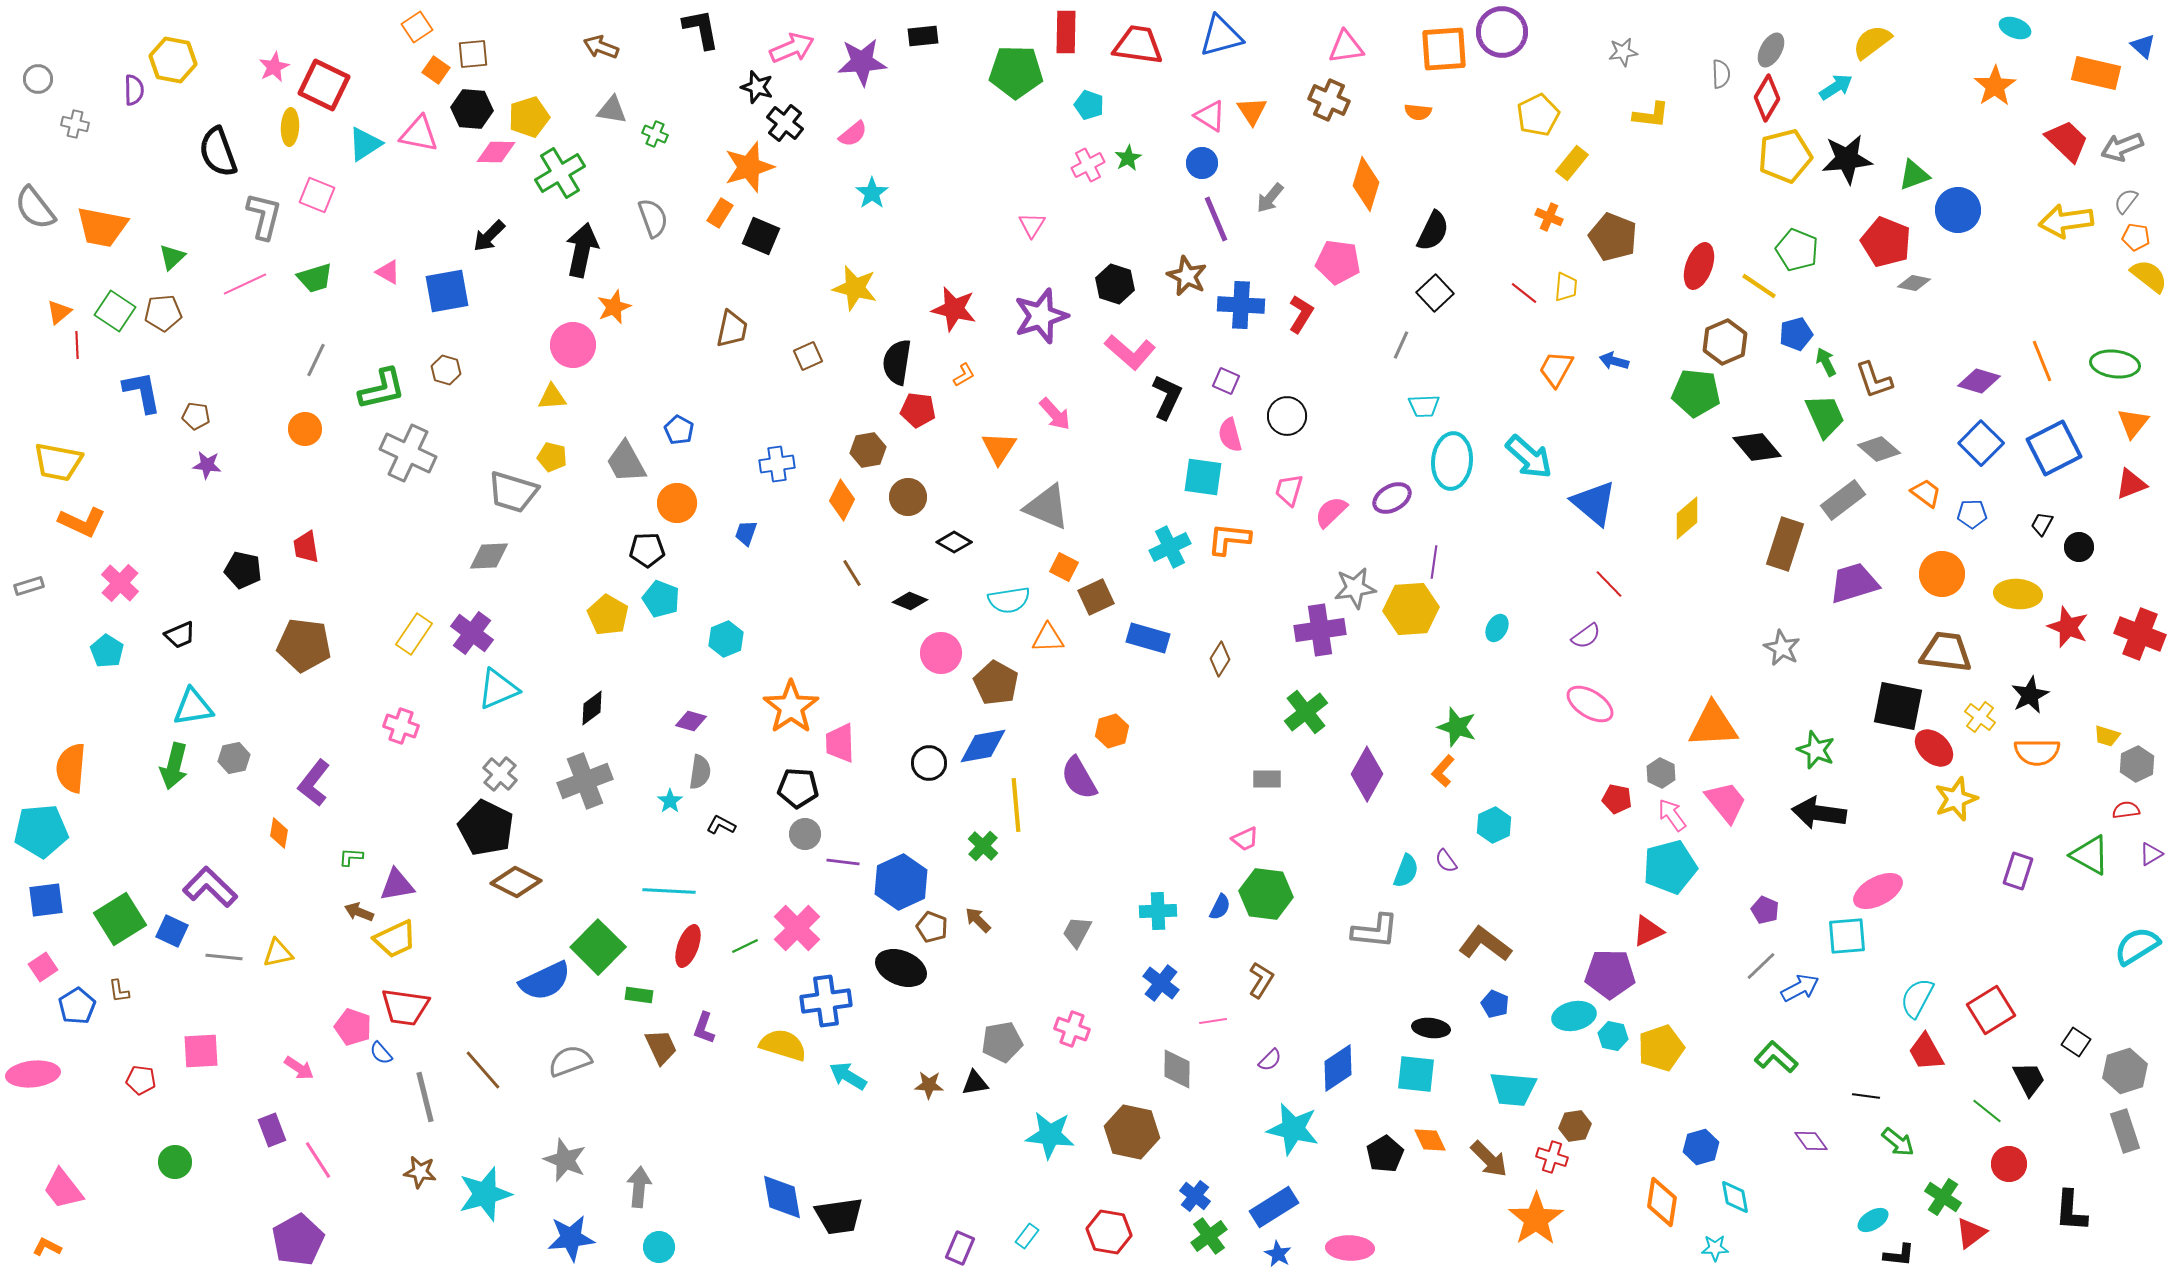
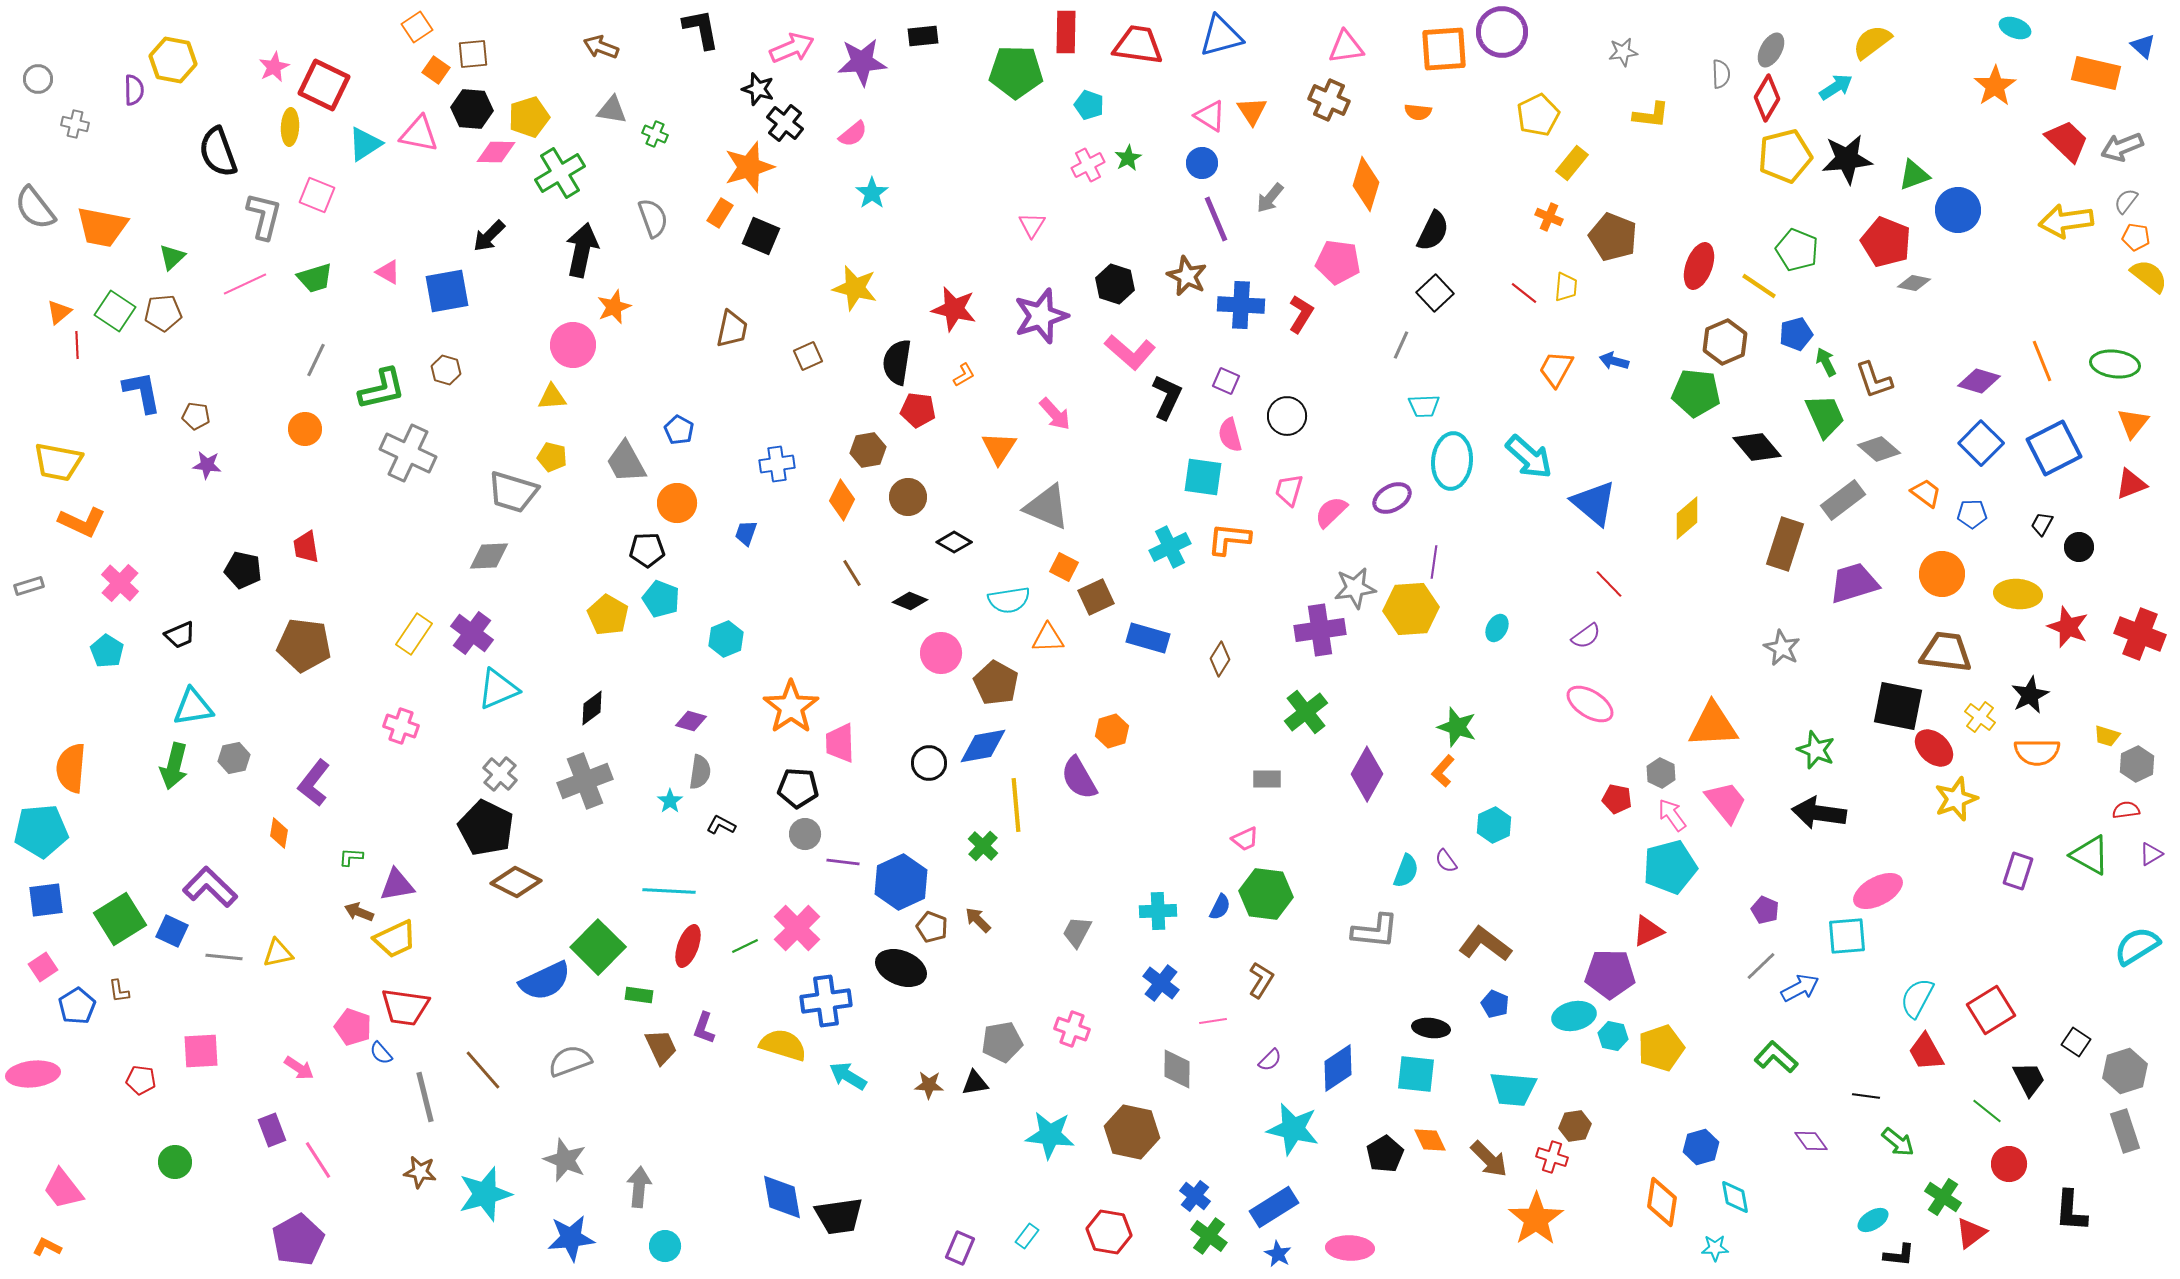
black star at (757, 87): moved 1 px right, 2 px down
green cross at (1209, 1236): rotated 18 degrees counterclockwise
cyan circle at (659, 1247): moved 6 px right, 1 px up
